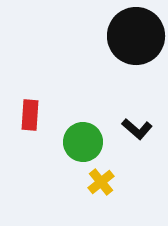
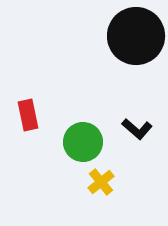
red rectangle: moved 2 px left; rotated 16 degrees counterclockwise
